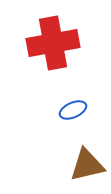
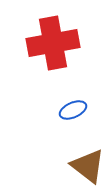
brown triangle: moved 1 px right, 1 px down; rotated 51 degrees clockwise
